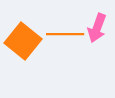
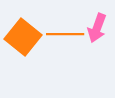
orange square: moved 4 px up
